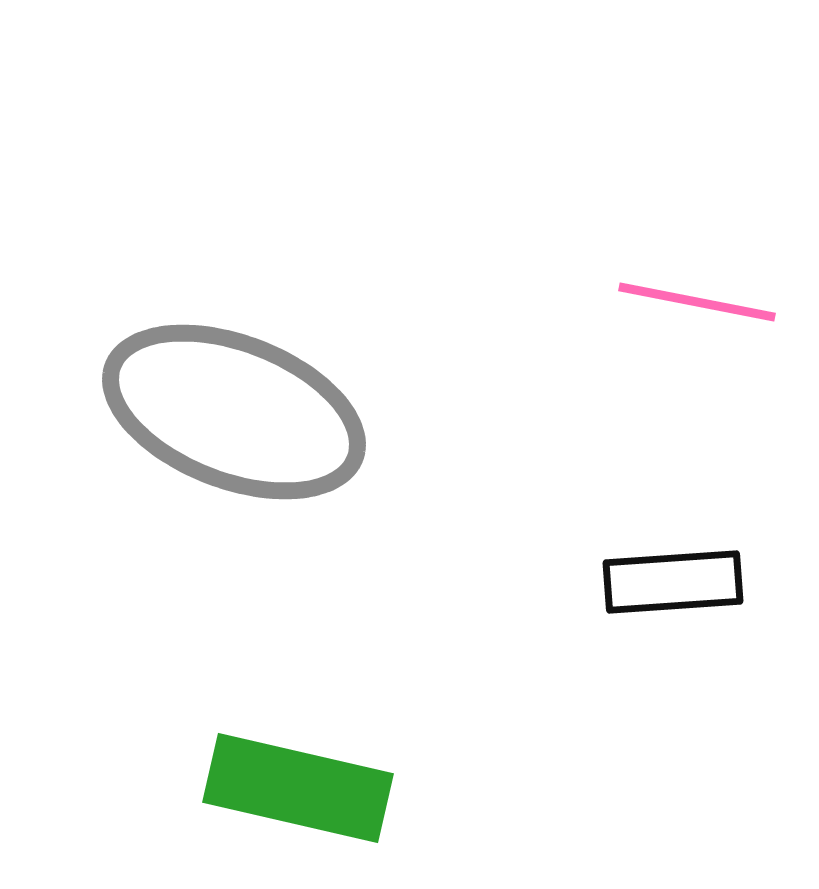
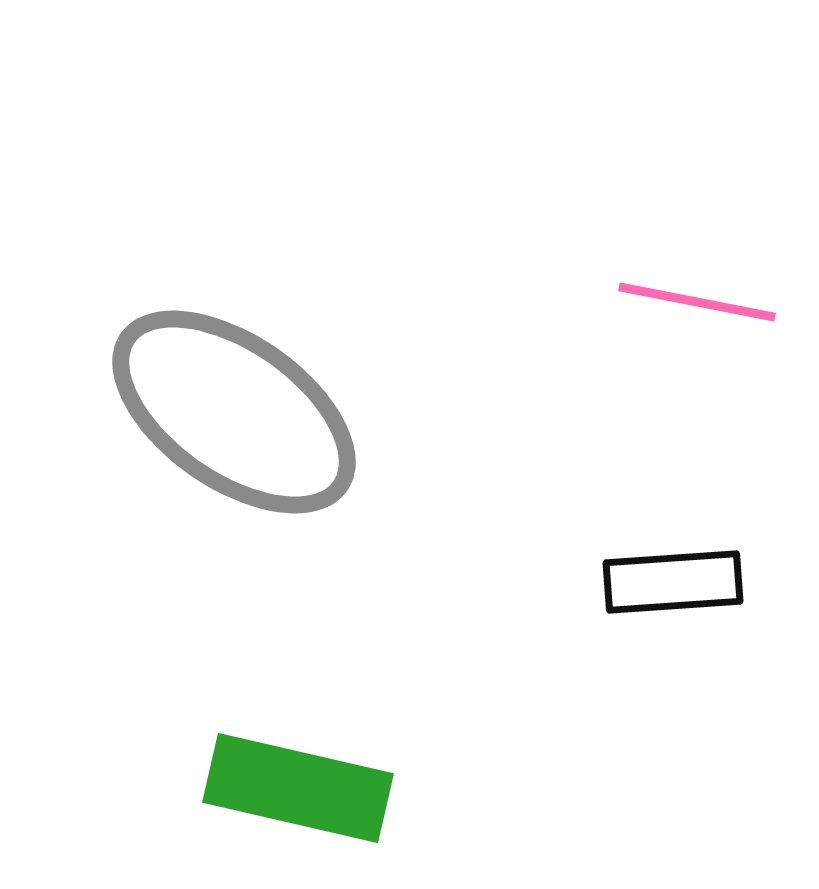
gray ellipse: rotated 14 degrees clockwise
